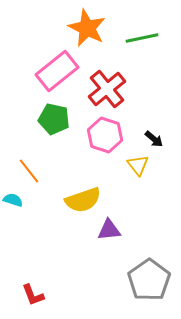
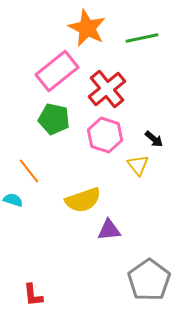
red L-shape: rotated 15 degrees clockwise
